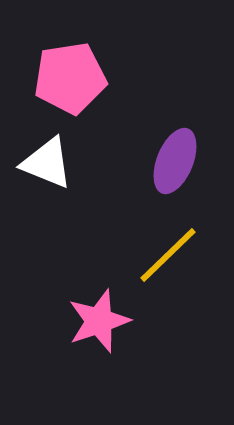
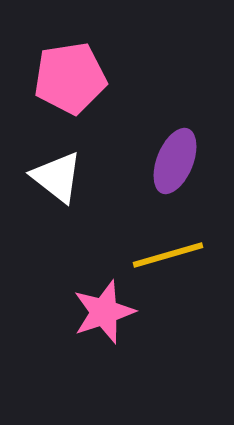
white triangle: moved 10 px right, 14 px down; rotated 16 degrees clockwise
yellow line: rotated 28 degrees clockwise
pink star: moved 5 px right, 9 px up
